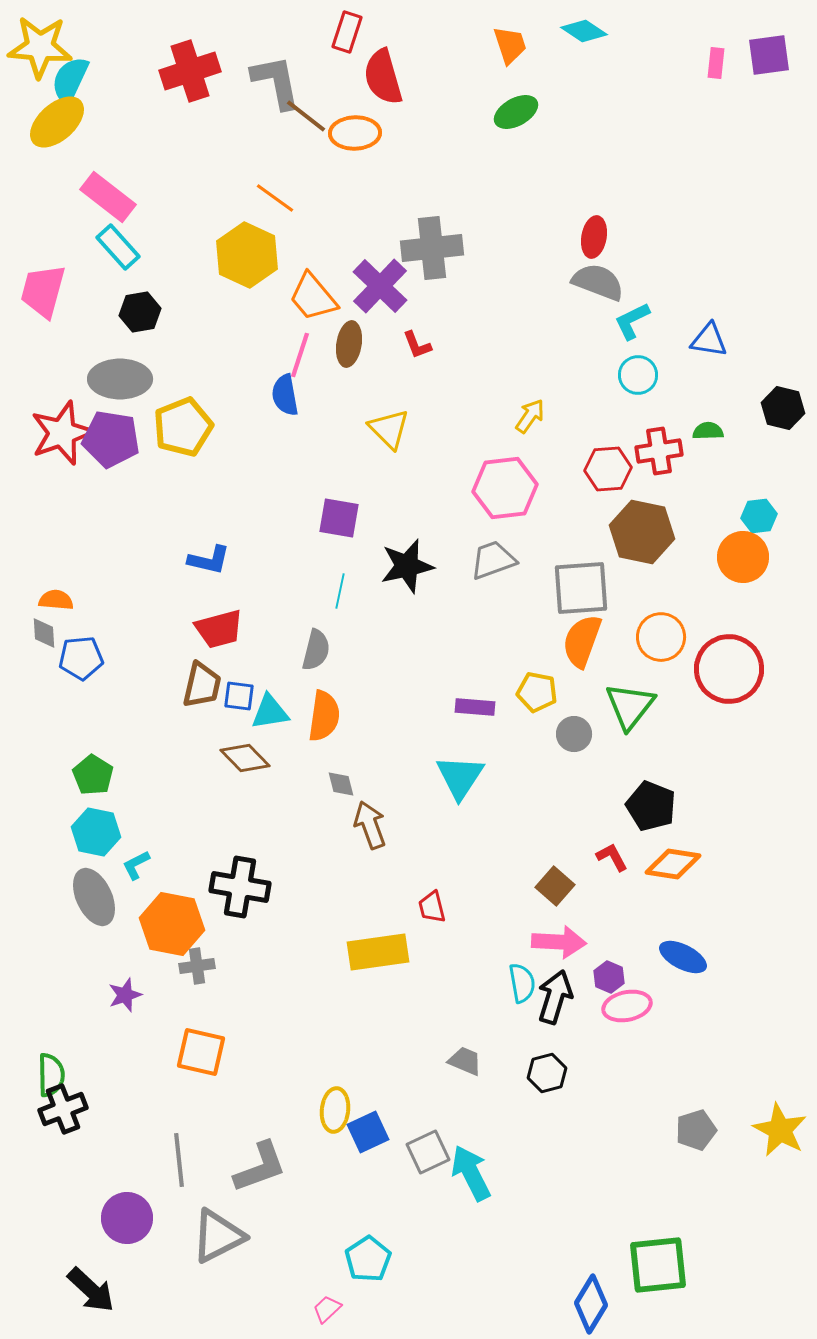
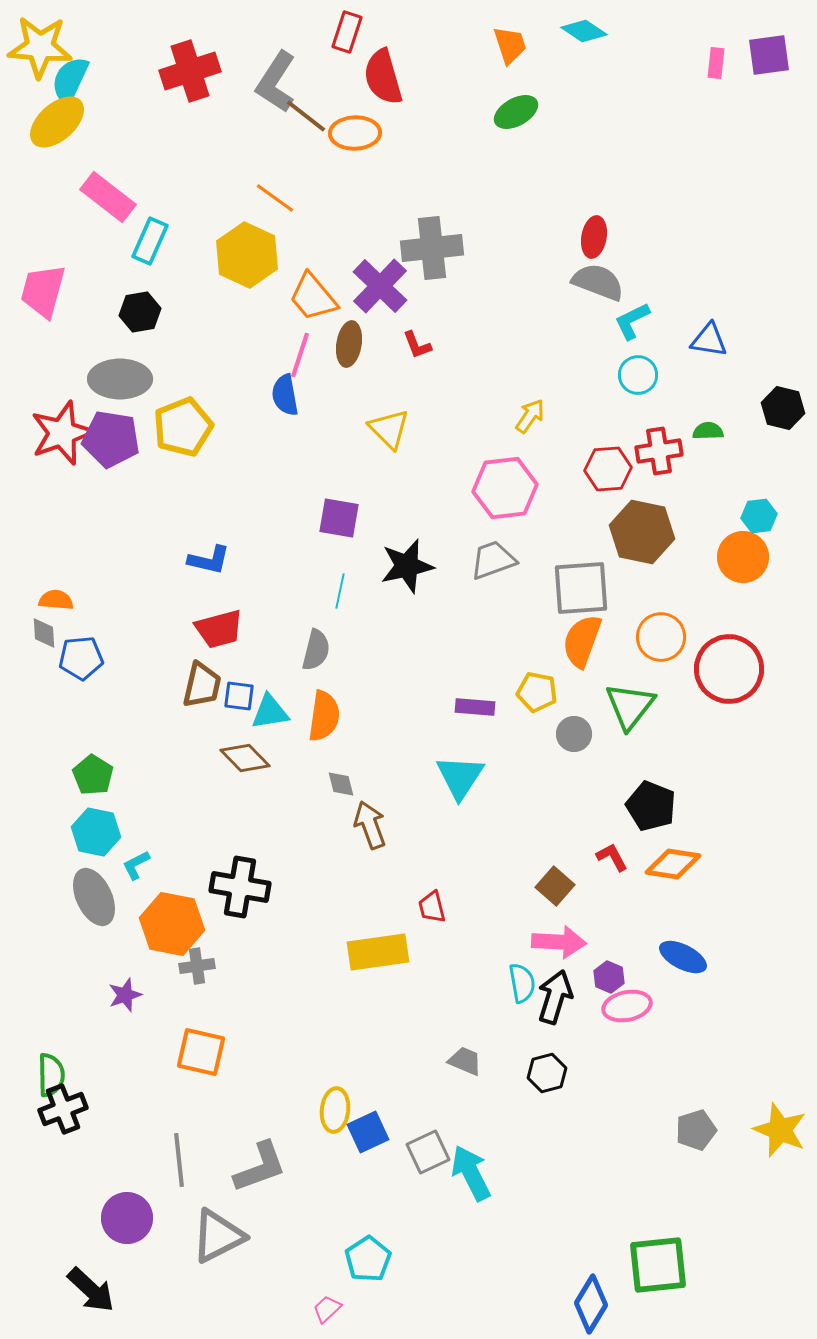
gray L-shape at (276, 82): rotated 136 degrees counterclockwise
cyan rectangle at (118, 247): moved 32 px right, 6 px up; rotated 66 degrees clockwise
yellow star at (780, 1130): rotated 6 degrees counterclockwise
